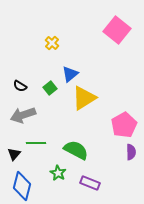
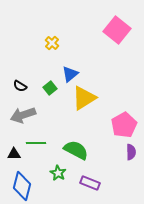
black triangle: rotated 48 degrees clockwise
